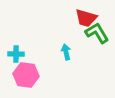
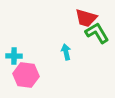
cyan cross: moved 2 px left, 2 px down
